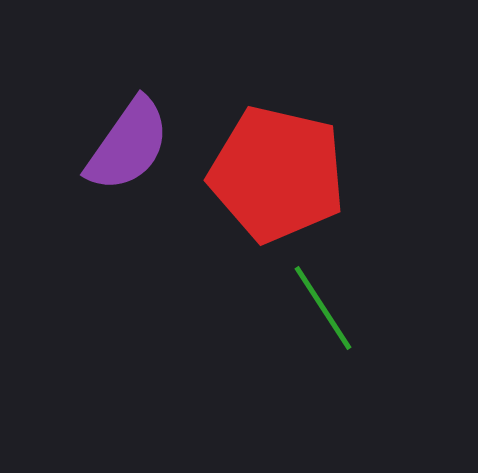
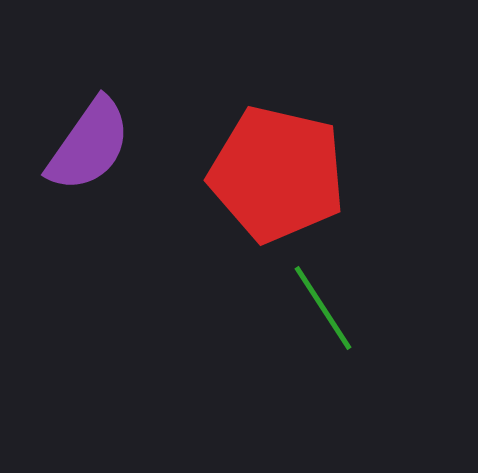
purple semicircle: moved 39 px left
